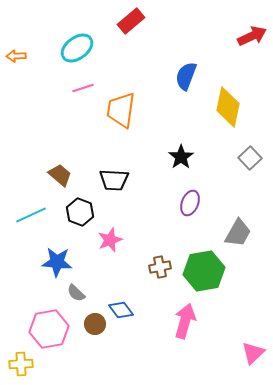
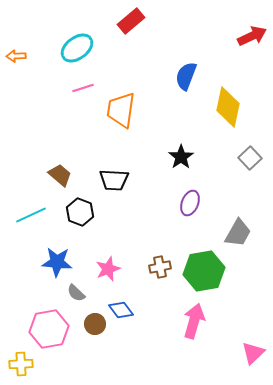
pink star: moved 2 px left, 29 px down
pink arrow: moved 9 px right
